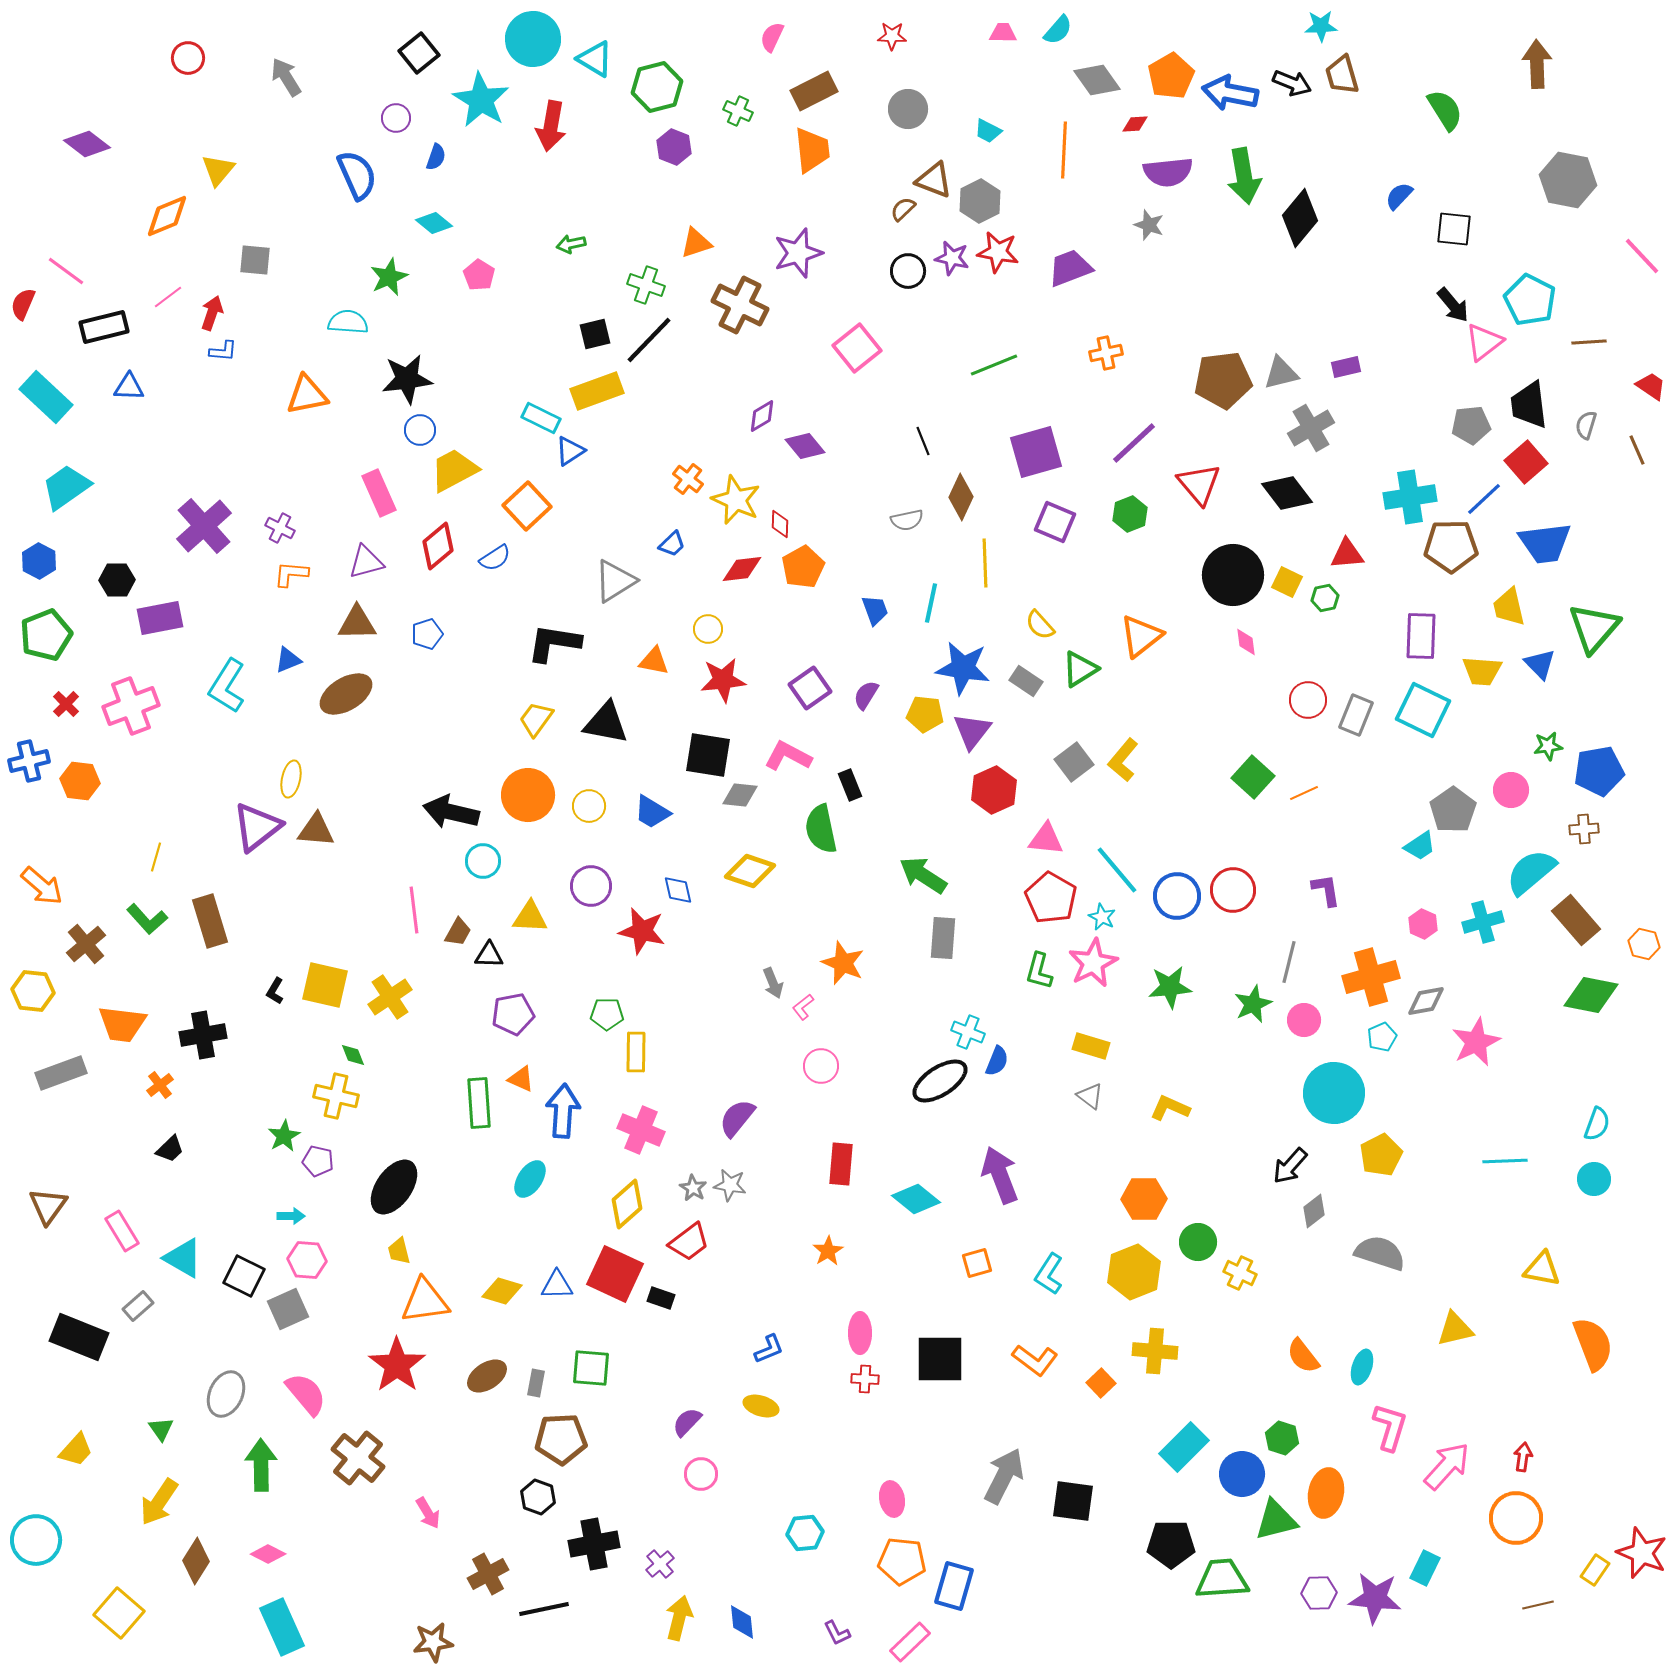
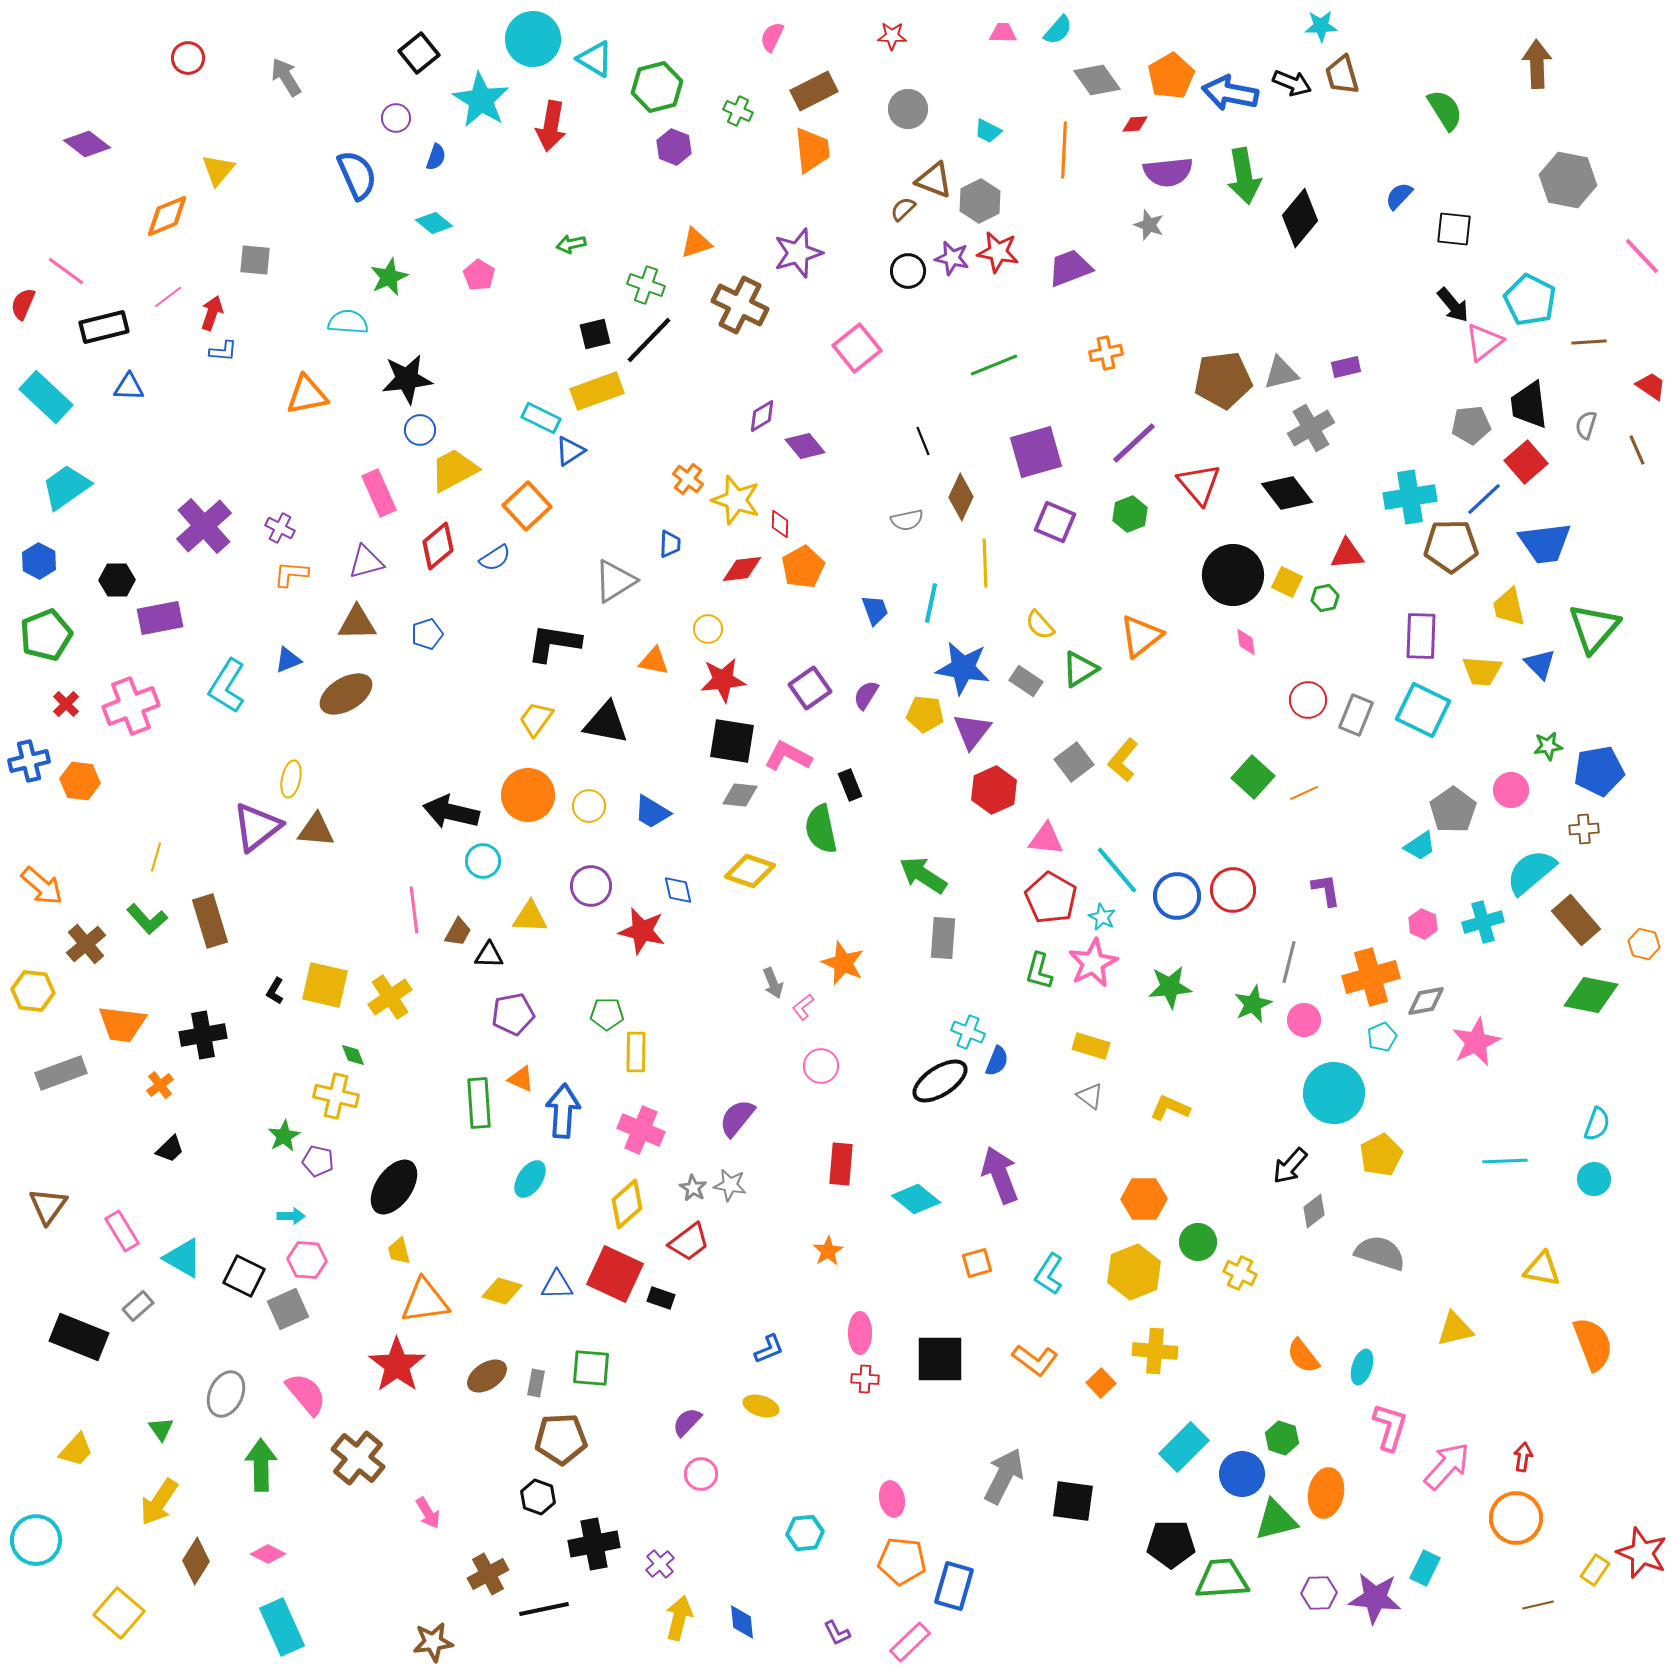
yellow star at (736, 500): rotated 6 degrees counterclockwise
blue trapezoid at (672, 544): moved 2 px left; rotated 44 degrees counterclockwise
black square at (708, 755): moved 24 px right, 14 px up
